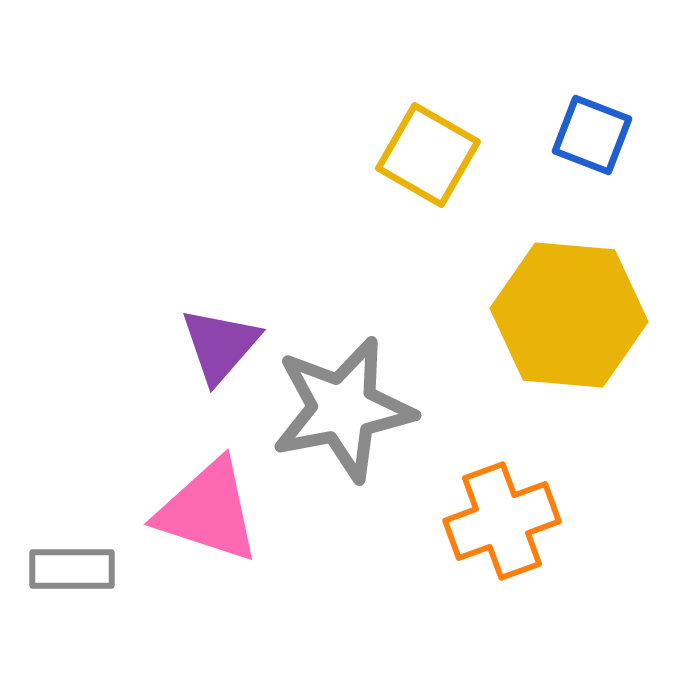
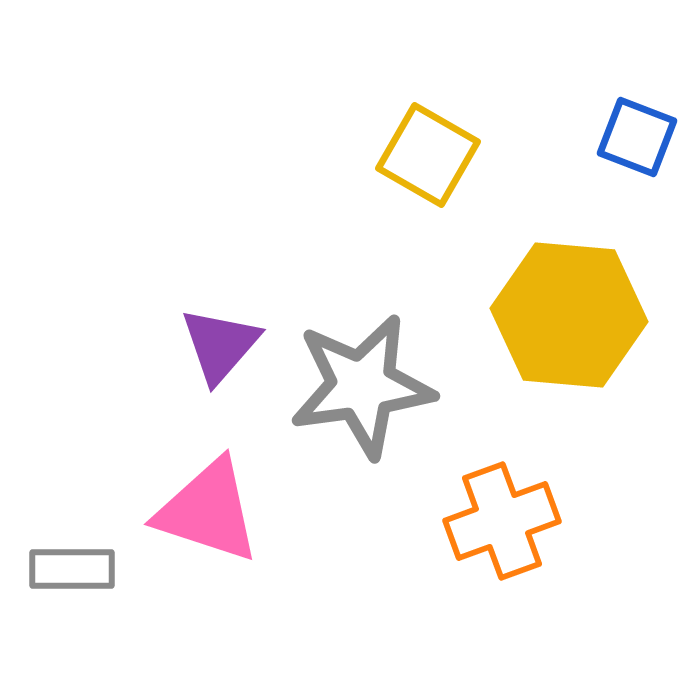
blue square: moved 45 px right, 2 px down
gray star: moved 19 px right, 23 px up; rotated 3 degrees clockwise
